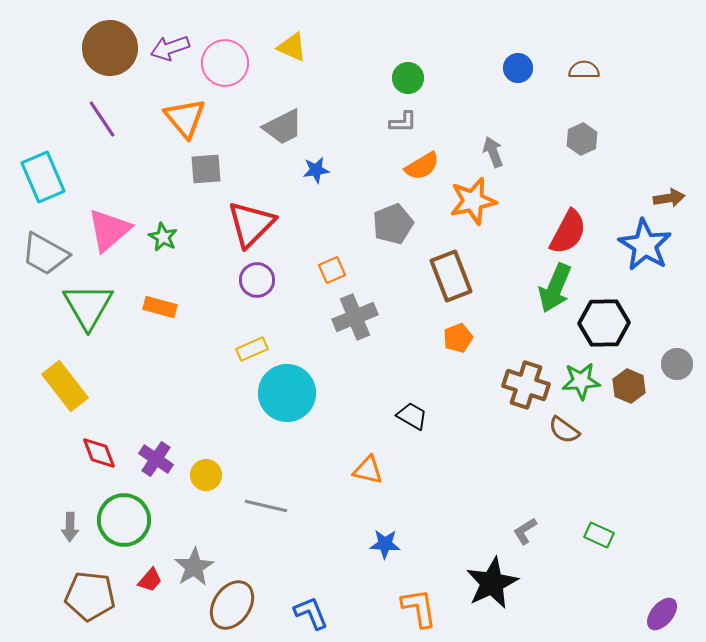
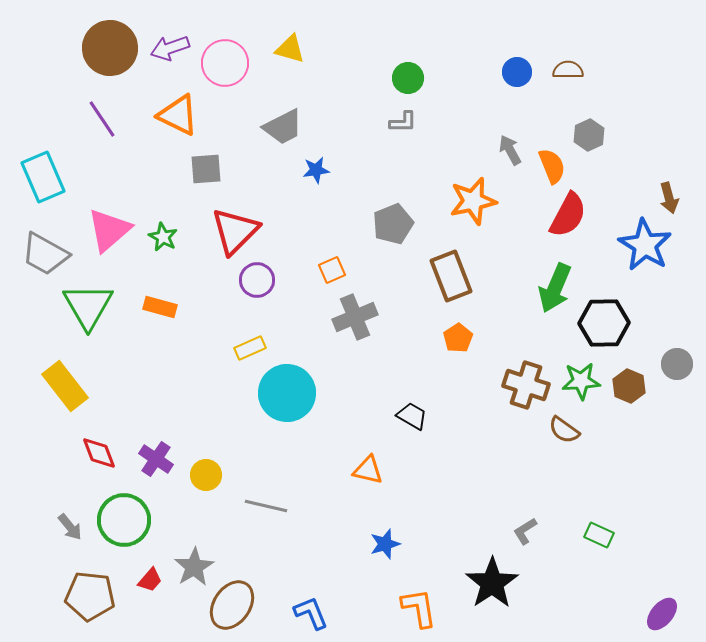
yellow triangle at (292, 47): moved 2 px left, 2 px down; rotated 8 degrees counterclockwise
blue circle at (518, 68): moved 1 px left, 4 px down
brown semicircle at (584, 70): moved 16 px left
orange triangle at (185, 118): moved 7 px left, 3 px up; rotated 24 degrees counterclockwise
gray hexagon at (582, 139): moved 7 px right, 4 px up
gray arrow at (493, 152): moved 17 px right, 2 px up; rotated 8 degrees counterclockwise
orange semicircle at (422, 166): moved 130 px right; rotated 81 degrees counterclockwise
brown arrow at (669, 198): rotated 84 degrees clockwise
red triangle at (251, 224): moved 16 px left, 7 px down
red semicircle at (568, 232): moved 17 px up
orange pentagon at (458, 338): rotated 12 degrees counterclockwise
yellow rectangle at (252, 349): moved 2 px left, 1 px up
gray arrow at (70, 527): rotated 40 degrees counterclockwise
blue star at (385, 544): rotated 20 degrees counterclockwise
black star at (492, 583): rotated 8 degrees counterclockwise
